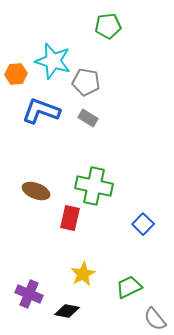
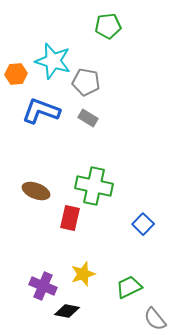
yellow star: rotated 10 degrees clockwise
purple cross: moved 14 px right, 8 px up
